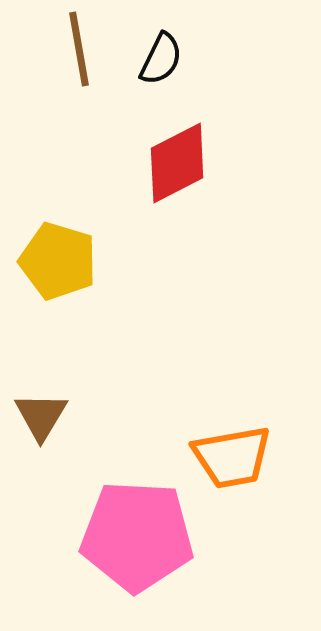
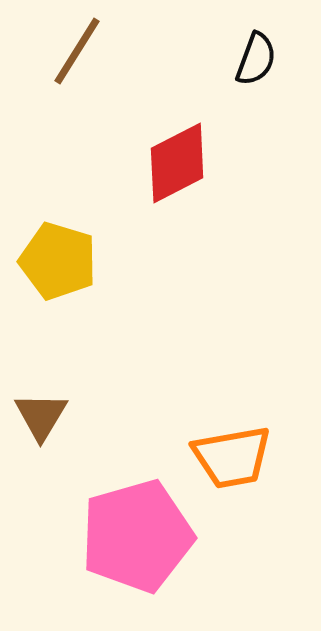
brown line: moved 2 px left, 2 px down; rotated 42 degrees clockwise
black semicircle: moved 95 px right; rotated 6 degrees counterclockwise
pink pentagon: rotated 19 degrees counterclockwise
